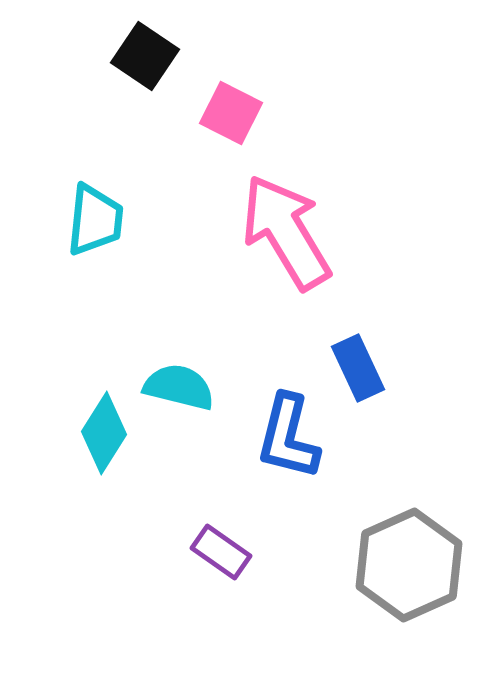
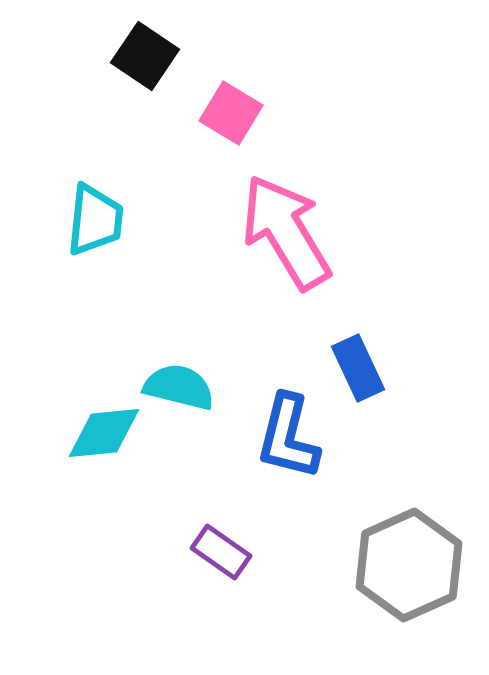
pink square: rotated 4 degrees clockwise
cyan diamond: rotated 52 degrees clockwise
